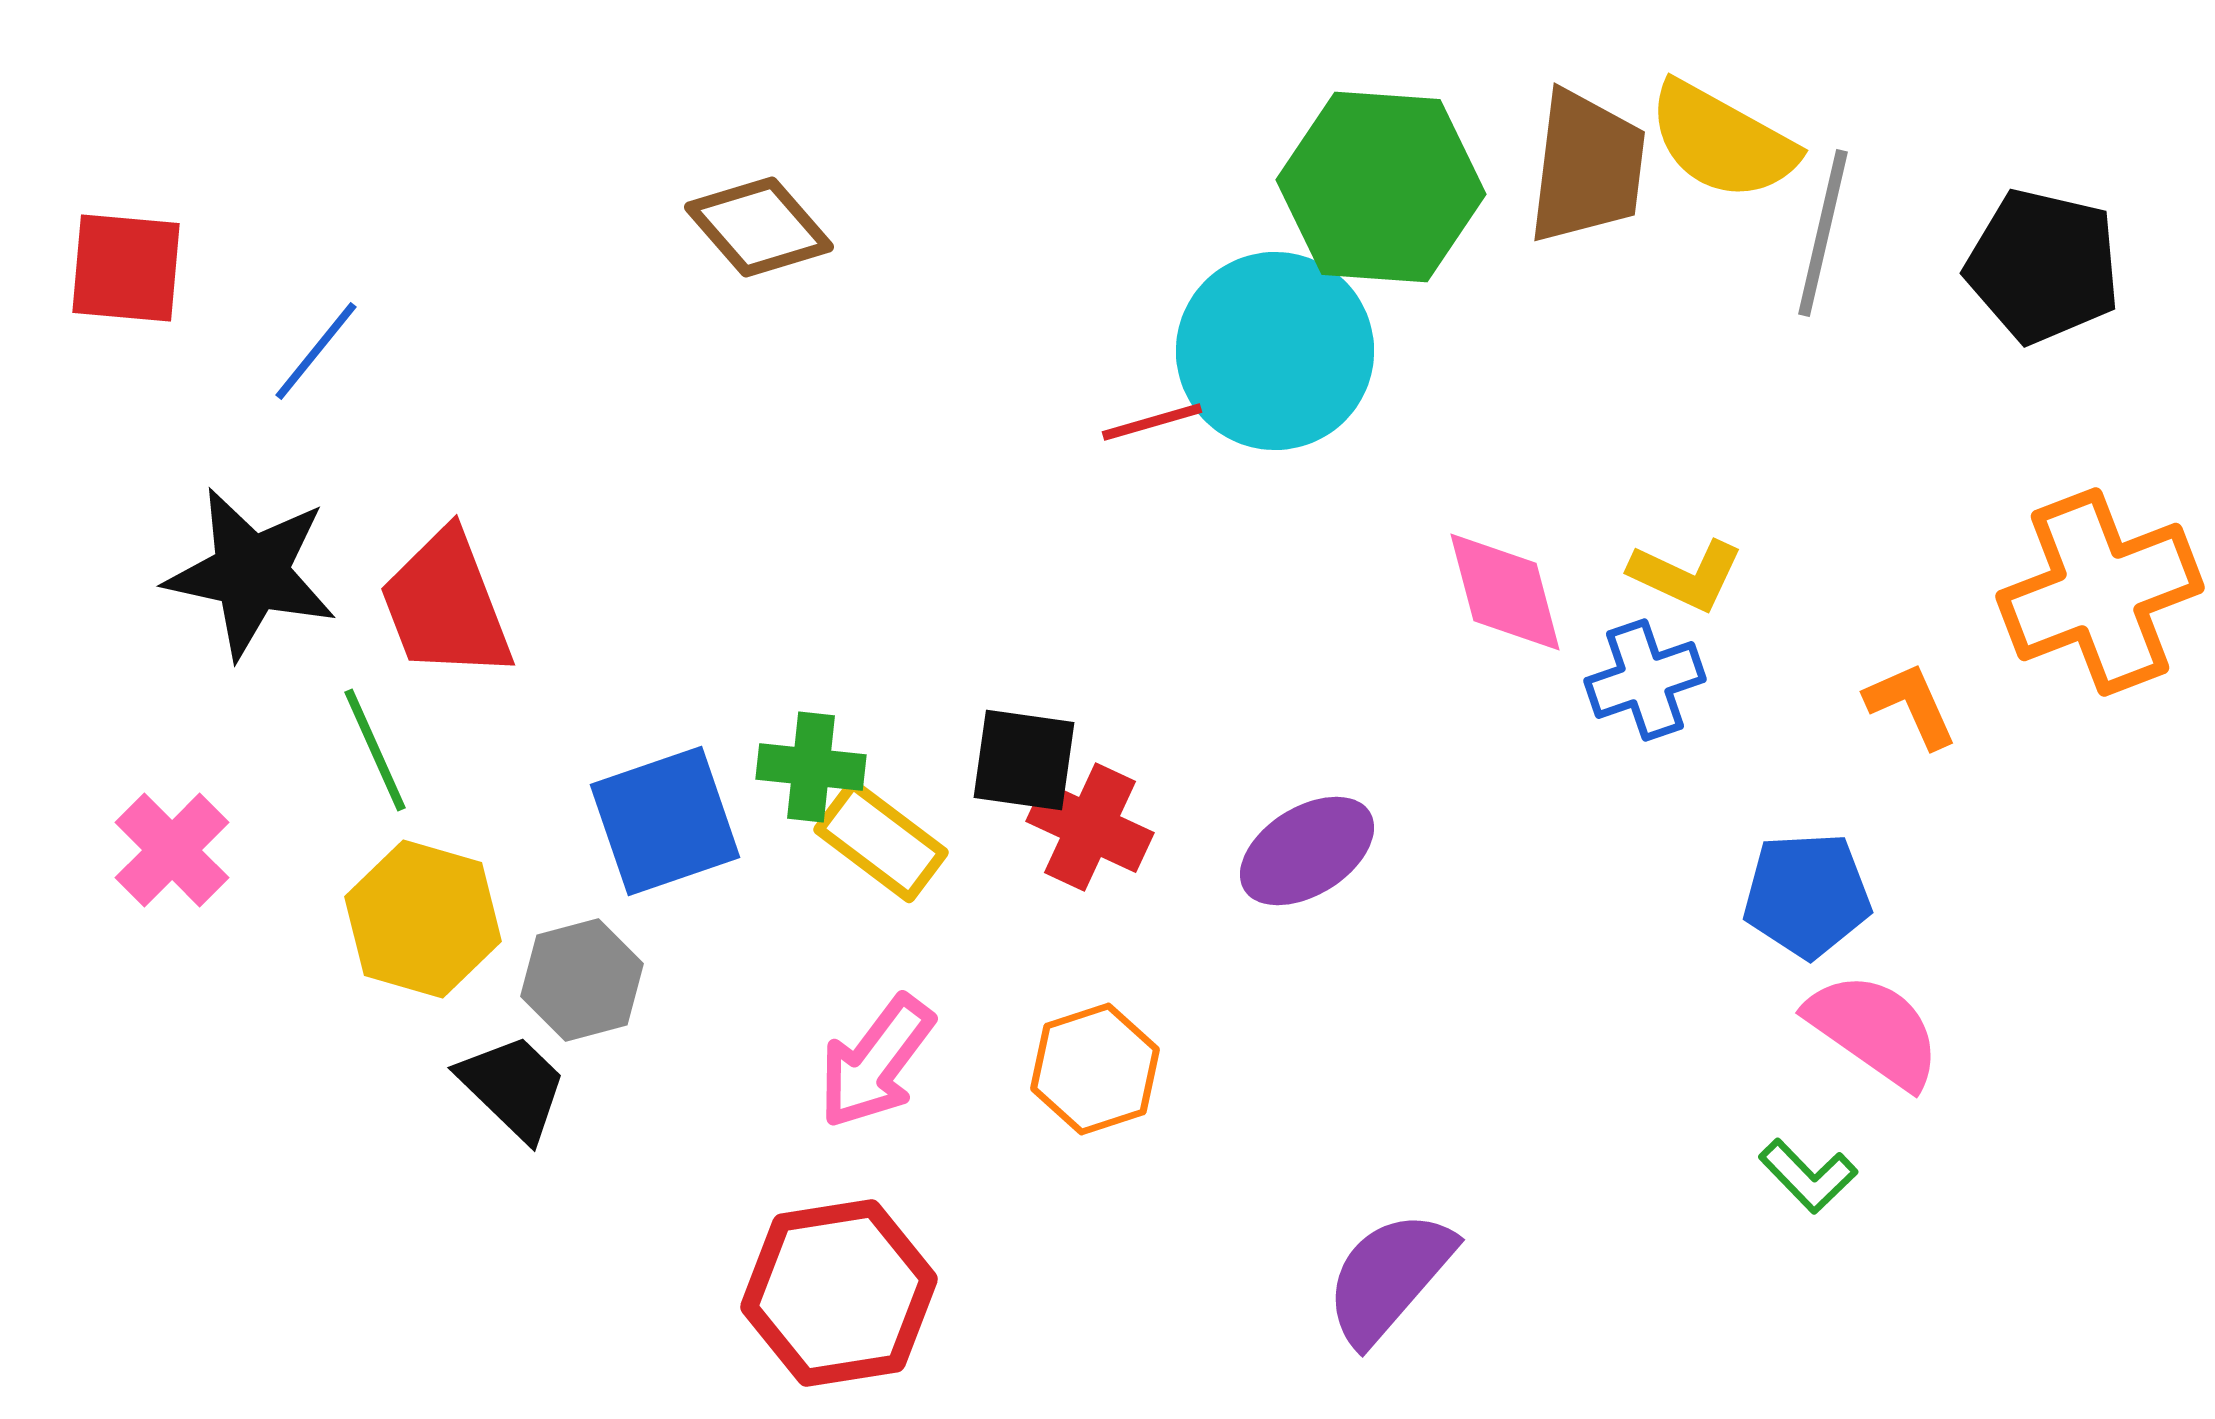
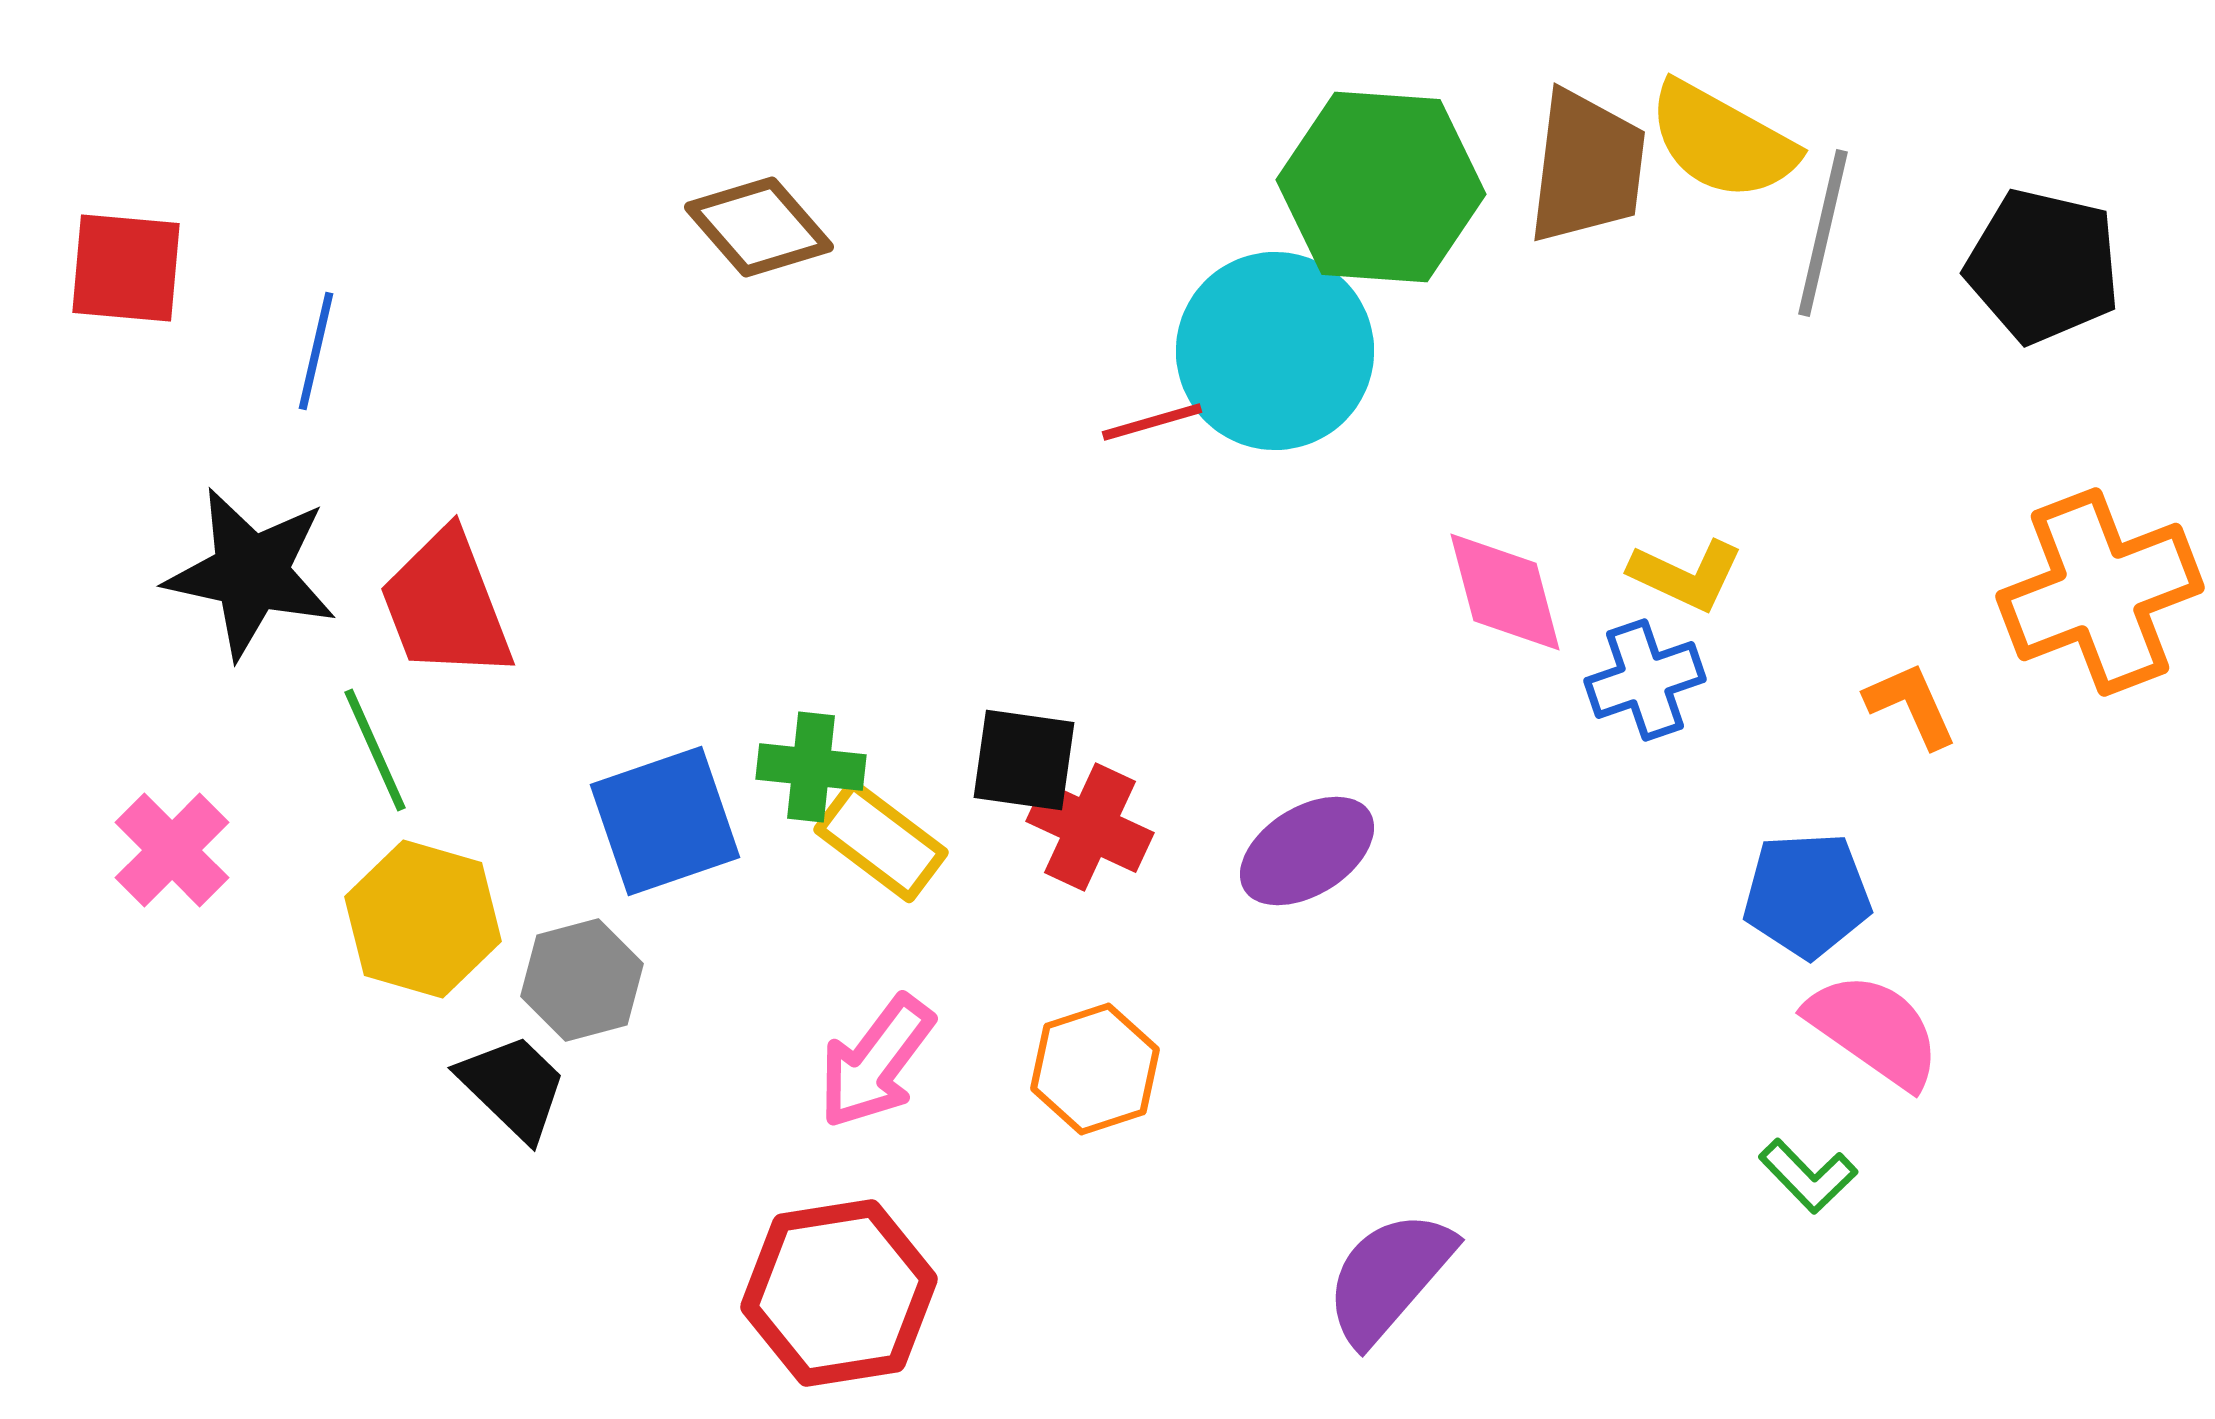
blue line: rotated 26 degrees counterclockwise
